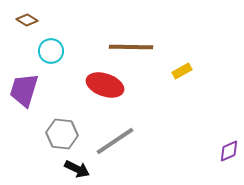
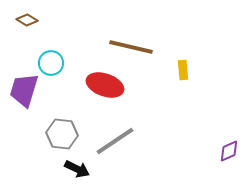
brown line: rotated 12 degrees clockwise
cyan circle: moved 12 px down
yellow rectangle: moved 1 px right, 1 px up; rotated 66 degrees counterclockwise
